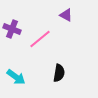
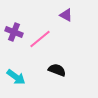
purple cross: moved 2 px right, 3 px down
black semicircle: moved 2 px left, 3 px up; rotated 78 degrees counterclockwise
